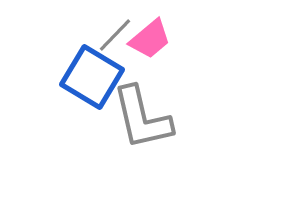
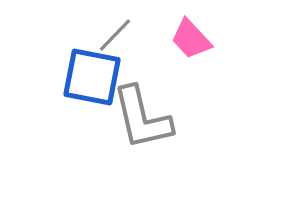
pink trapezoid: moved 41 px right; rotated 87 degrees clockwise
blue square: rotated 20 degrees counterclockwise
